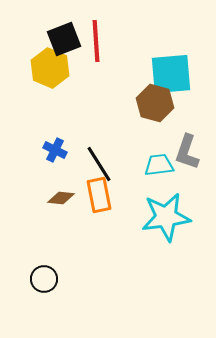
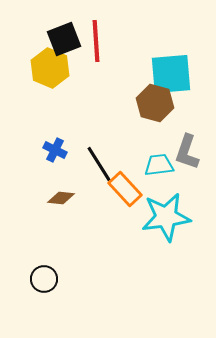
orange rectangle: moved 26 px right, 6 px up; rotated 32 degrees counterclockwise
